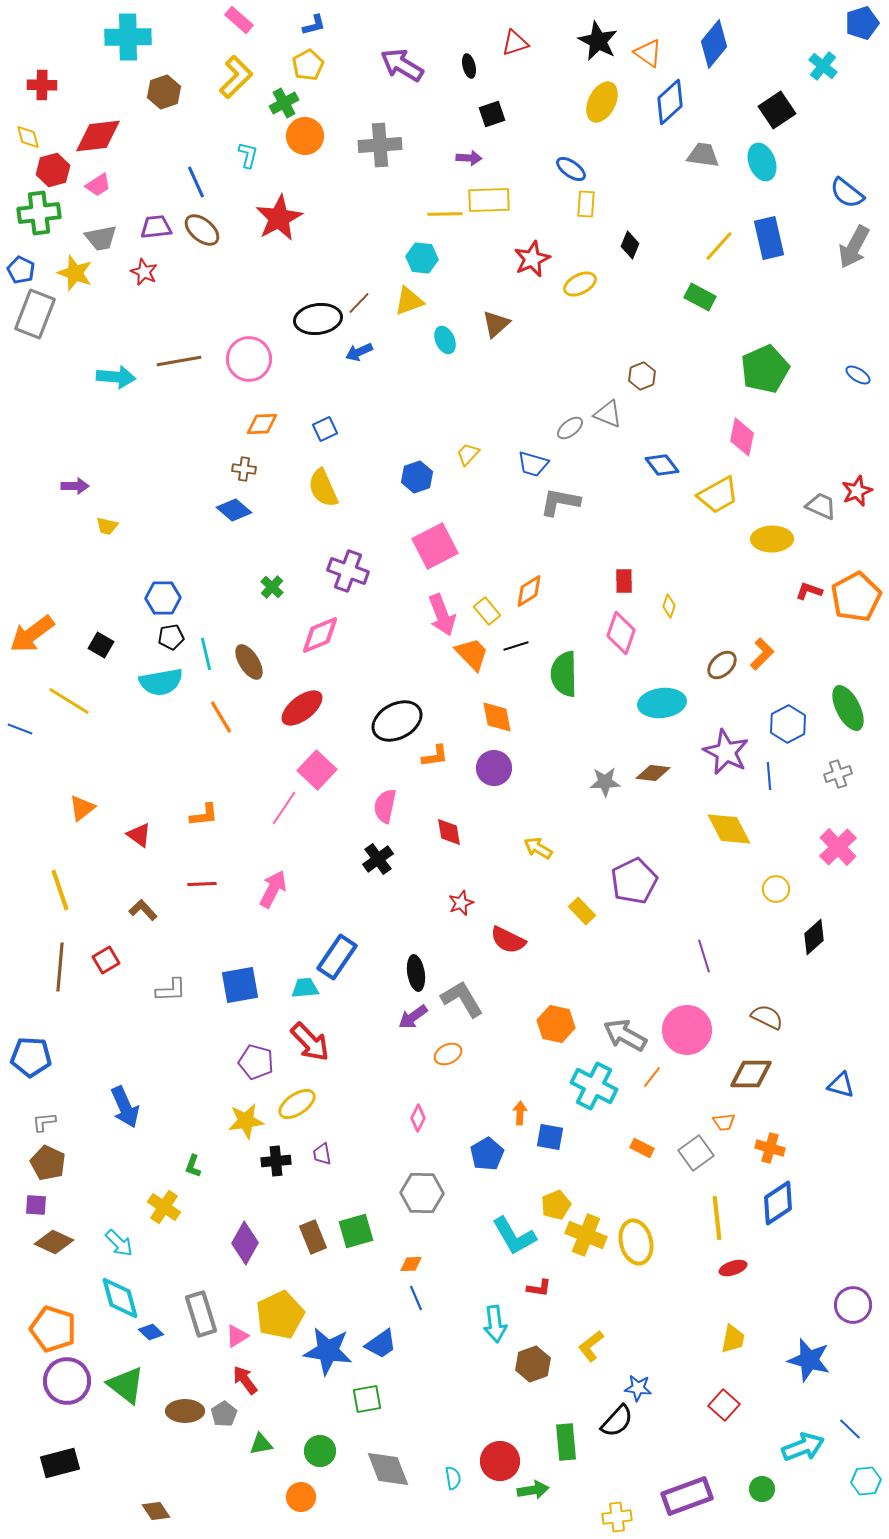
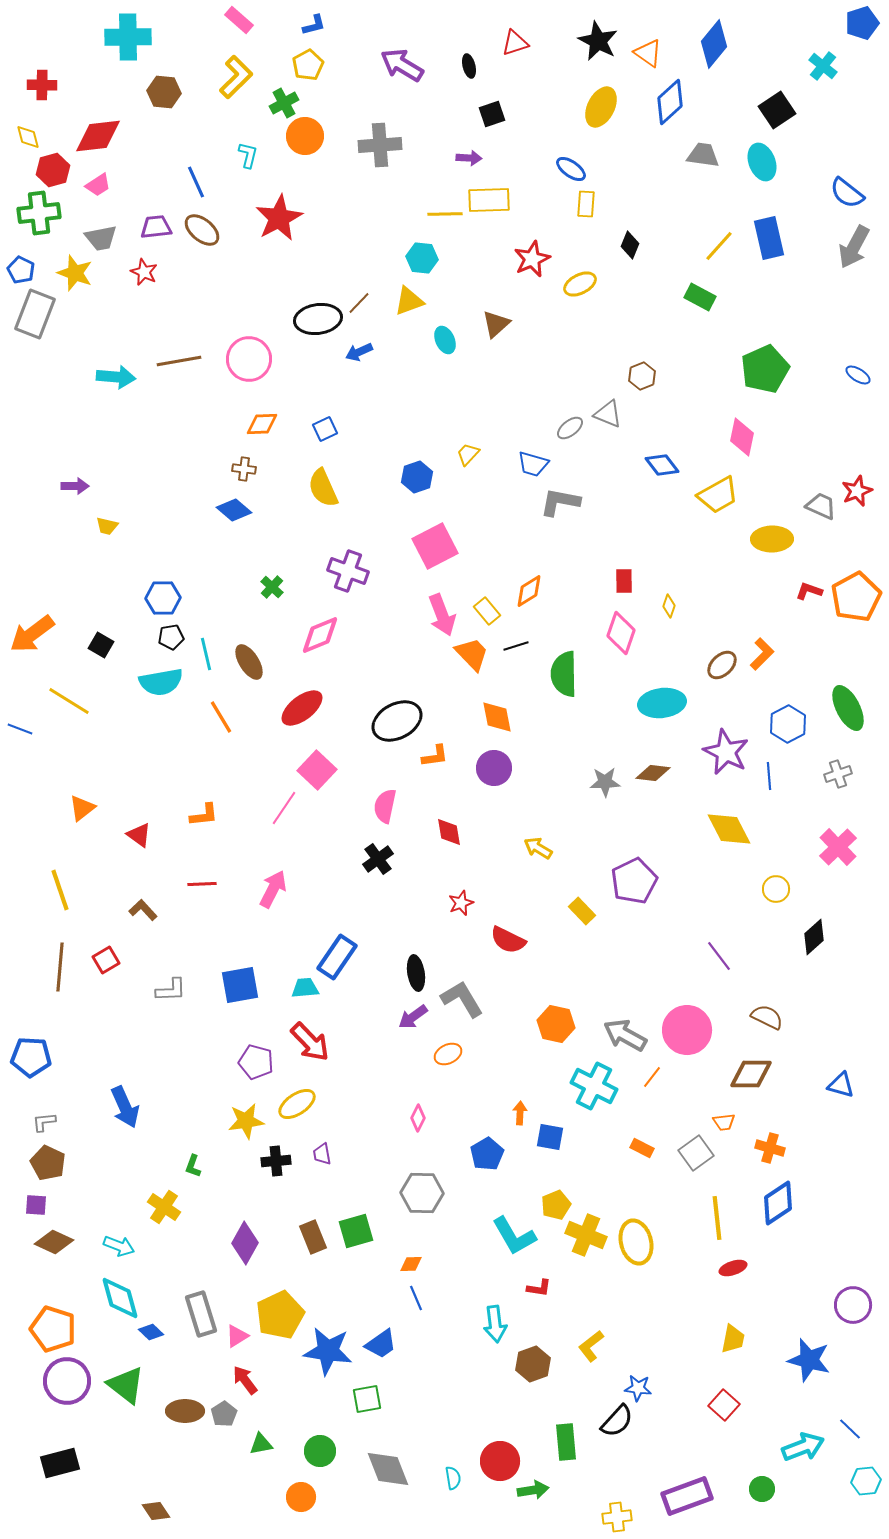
brown hexagon at (164, 92): rotated 24 degrees clockwise
yellow ellipse at (602, 102): moved 1 px left, 5 px down
purple line at (704, 956): moved 15 px right; rotated 20 degrees counterclockwise
cyan arrow at (119, 1243): moved 3 px down; rotated 24 degrees counterclockwise
